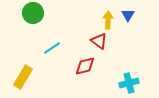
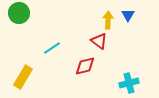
green circle: moved 14 px left
